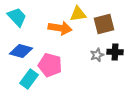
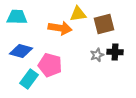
cyan trapezoid: rotated 45 degrees counterclockwise
